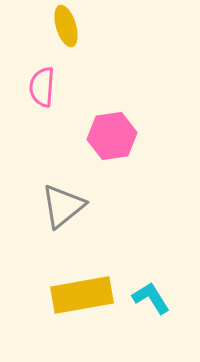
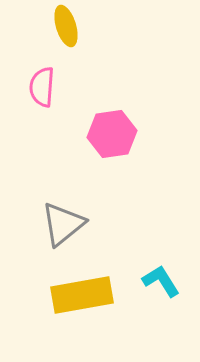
pink hexagon: moved 2 px up
gray triangle: moved 18 px down
cyan L-shape: moved 10 px right, 17 px up
